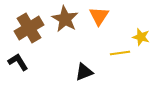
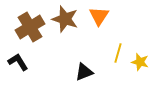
brown star: rotated 12 degrees counterclockwise
brown cross: moved 1 px right, 1 px up
yellow star: moved 1 px left, 25 px down
yellow line: moved 2 px left; rotated 66 degrees counterclockwise
